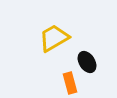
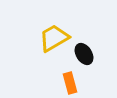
black ellipse: moved 3 px left, 8 px up
